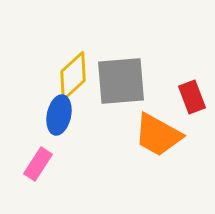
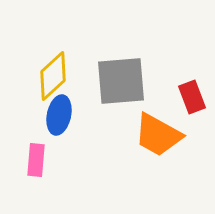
yellow diamond: moved 20 px left
pink rectangle: moved 2 px left, 4 px up; rotated 28 degrees counterclockwise
